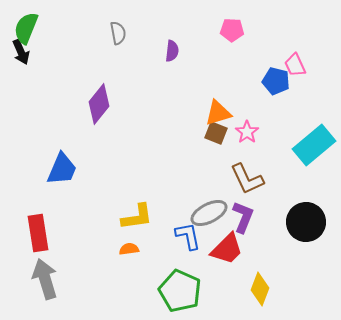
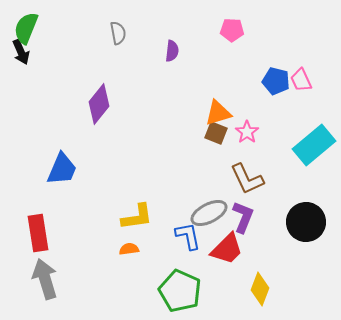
pink trapezoid: moved 6 px right, 15 px down
